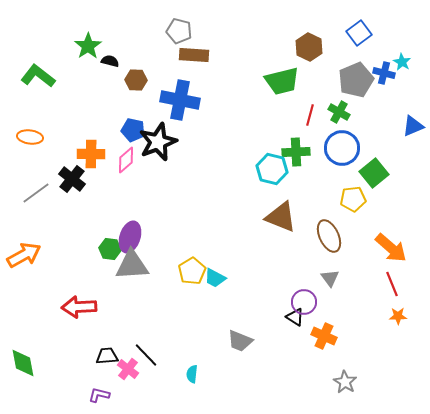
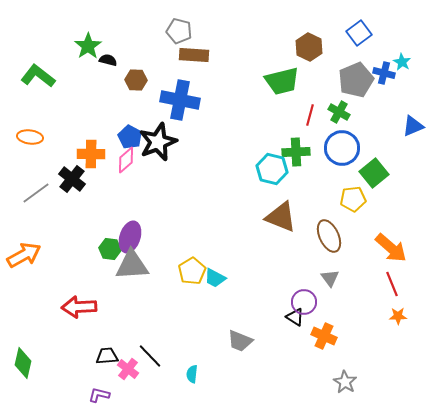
black semicircle at (110, 61): moved 2 px left, 1 px up
blue pentagon at (133, 130): moved 3 px left, 7 px down; rotated 15 degrees clockwise
black line at (146, 355): moved 4 px right, 1 px down
green diamond at (23, 363): rotated 24 degrees clockwise
